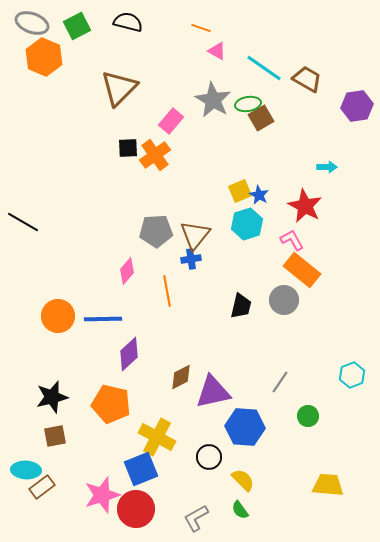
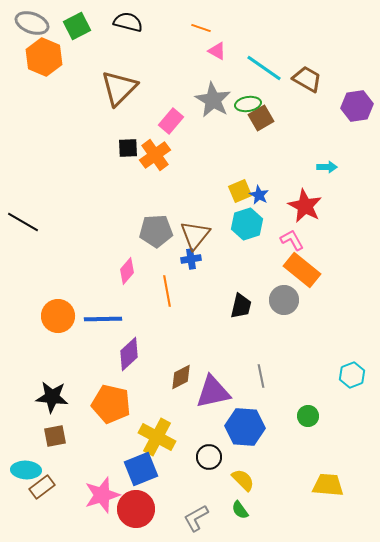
gray line at (280, 382): moved 19 px left, 6 px up; rotated 45 degrees counterclockwise
black star at (52, 397): rotated 20 degrees clockwise
